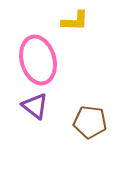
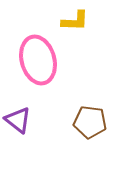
purple triangle: moved 17 px left, 14 px down
